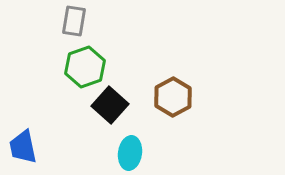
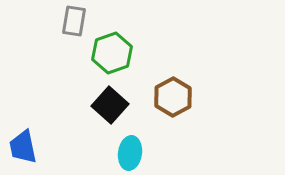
green hexagon: moved 27 px right, 14 px up
